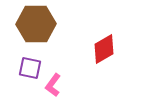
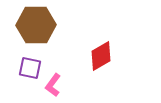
brown hexagon: moved 1 px down
red diamond: moved 3 px left, 7 px down
